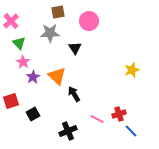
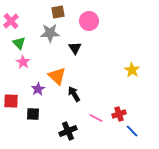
yellow star: rotated 21 degrees counterclockwise
purple star: moved 5 px right, 12 px down
red square: rotated 21 degrees clockwise
black square: rotated 32 degrees clockwise
pink line: moved 1 px left, 1 px up
blue line: moved 1 px right
